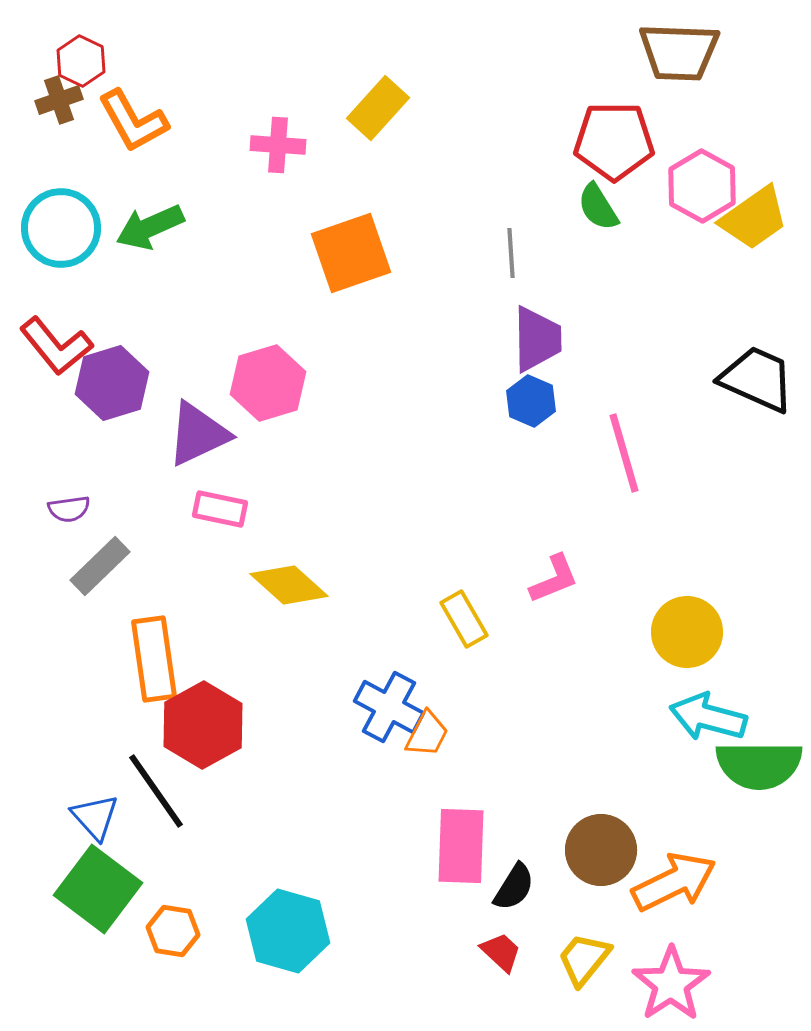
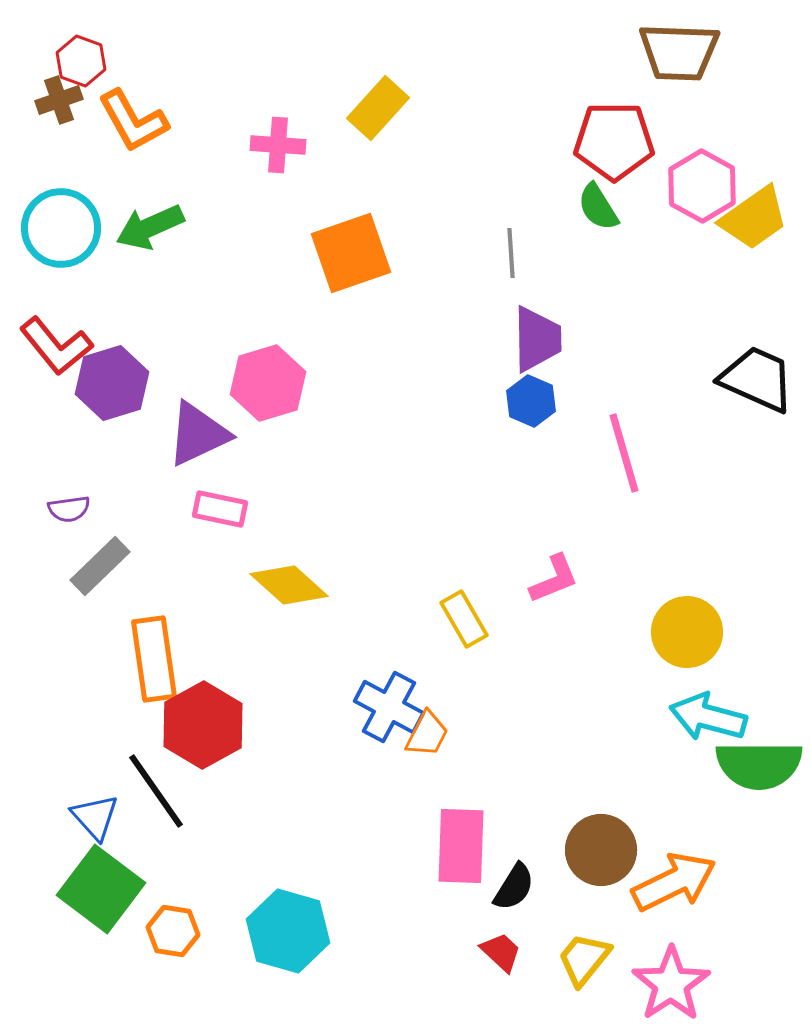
red hexagon at (81, 61): rotated 6 degrees counterclockwise
green square at (98, 889): moved 3 px right
